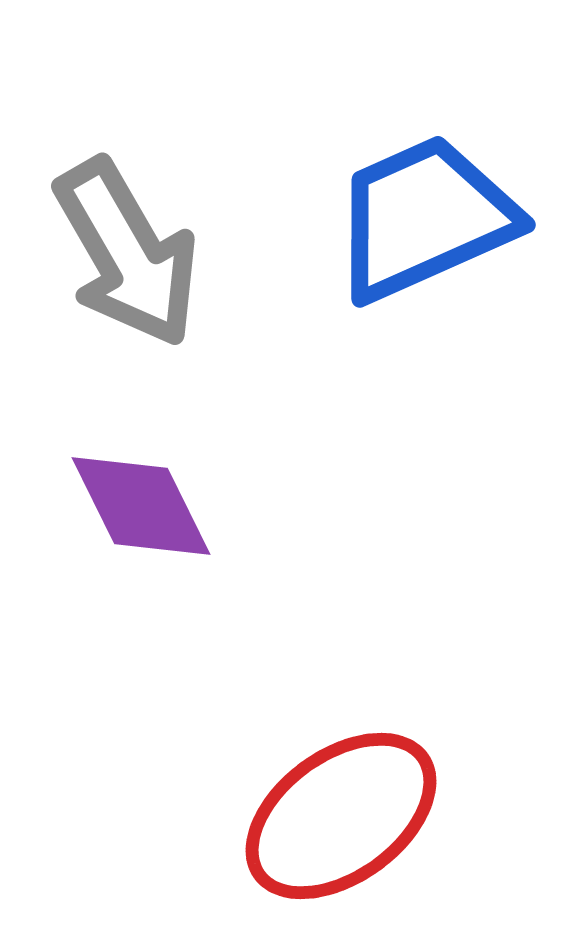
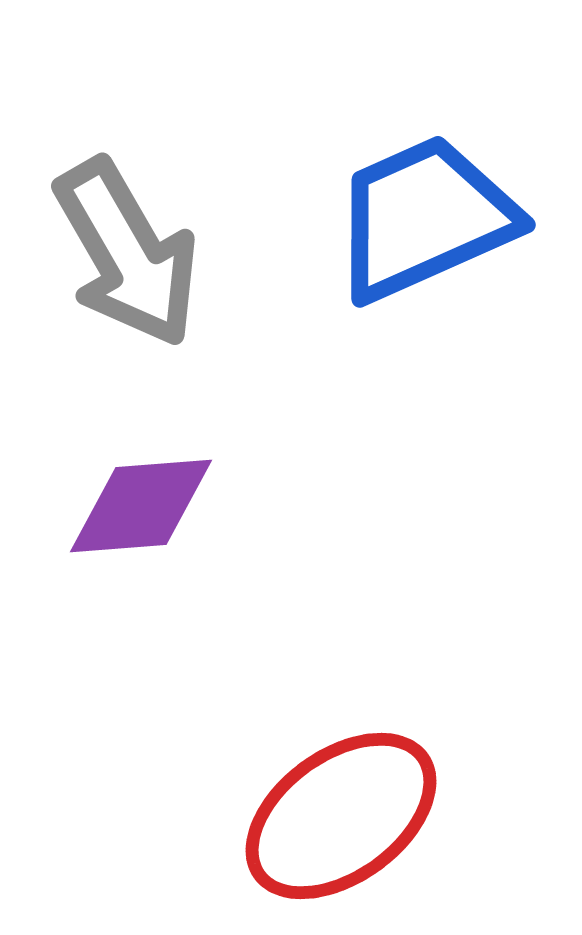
purple diamond: rotated 68 degrees counterclockwise
